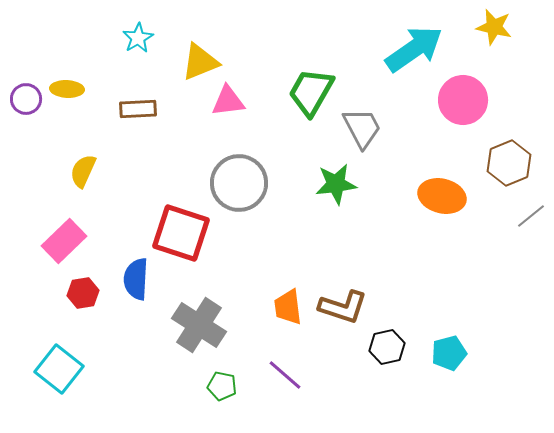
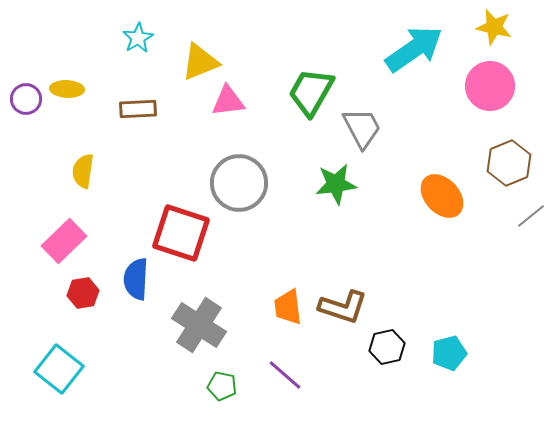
pink circle: moved 27 px right, 14 px up
yellow semicircle: rotated 16 degrees counterclockwise
orange ellipse: rotated 33 degrees clockwise
